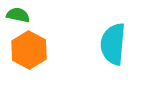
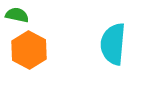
green semicircle: moved 1 px left
